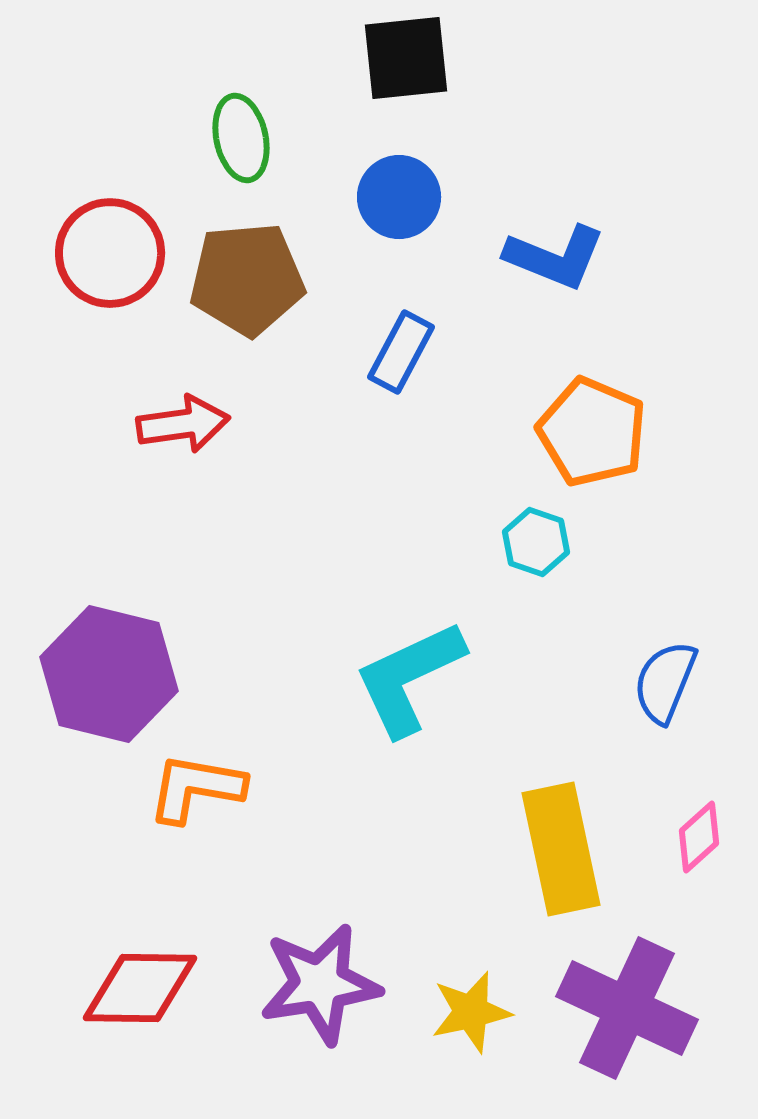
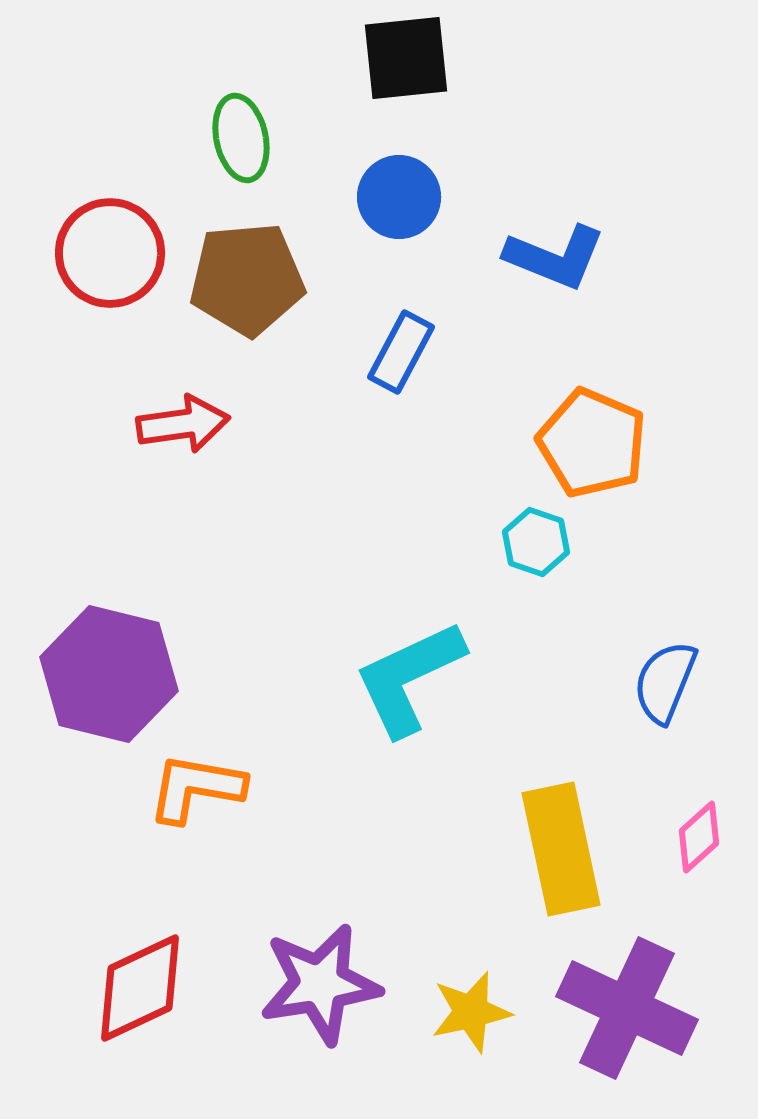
orange pentagon: moved 11 px down
red diamond: rotated 26 degrees counterclockwise
